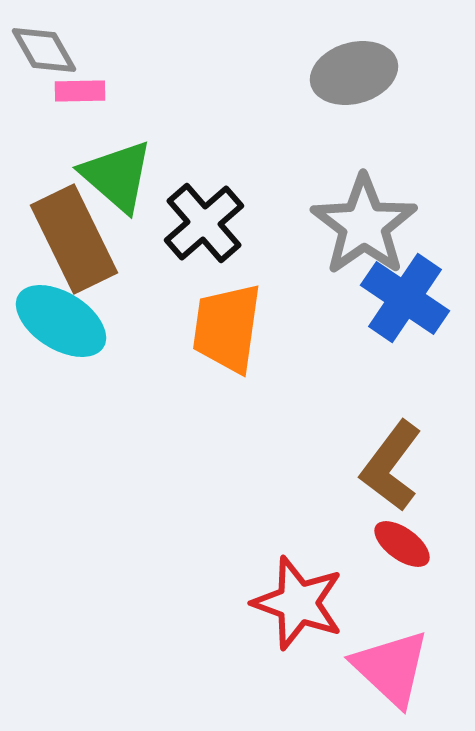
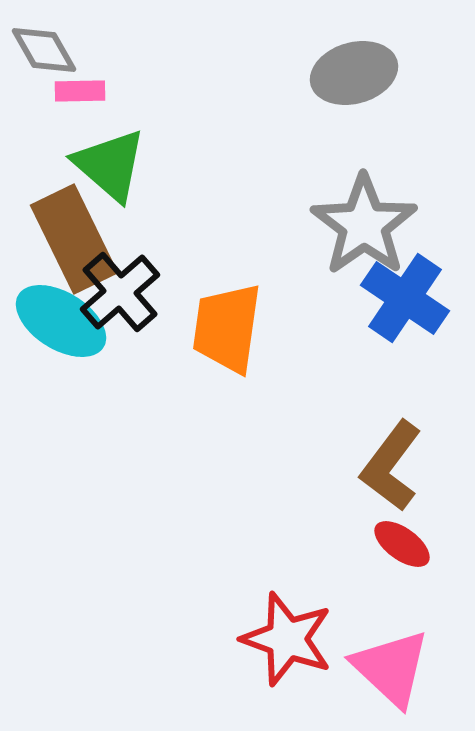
green triangle: moved 7 px left, 11 px up
black cross: moved 84 px left, 69 px down
red star: moved 11 px left, 36 px down
